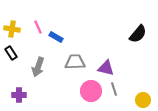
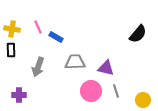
black rectangle: moved 3 px up; rotated 32 degrees clockwise
gray line: moved 2 px right, 2 px down
